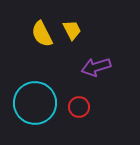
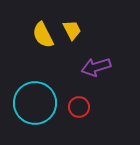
yellow semicircle: moved 1 px right, 1 px down
